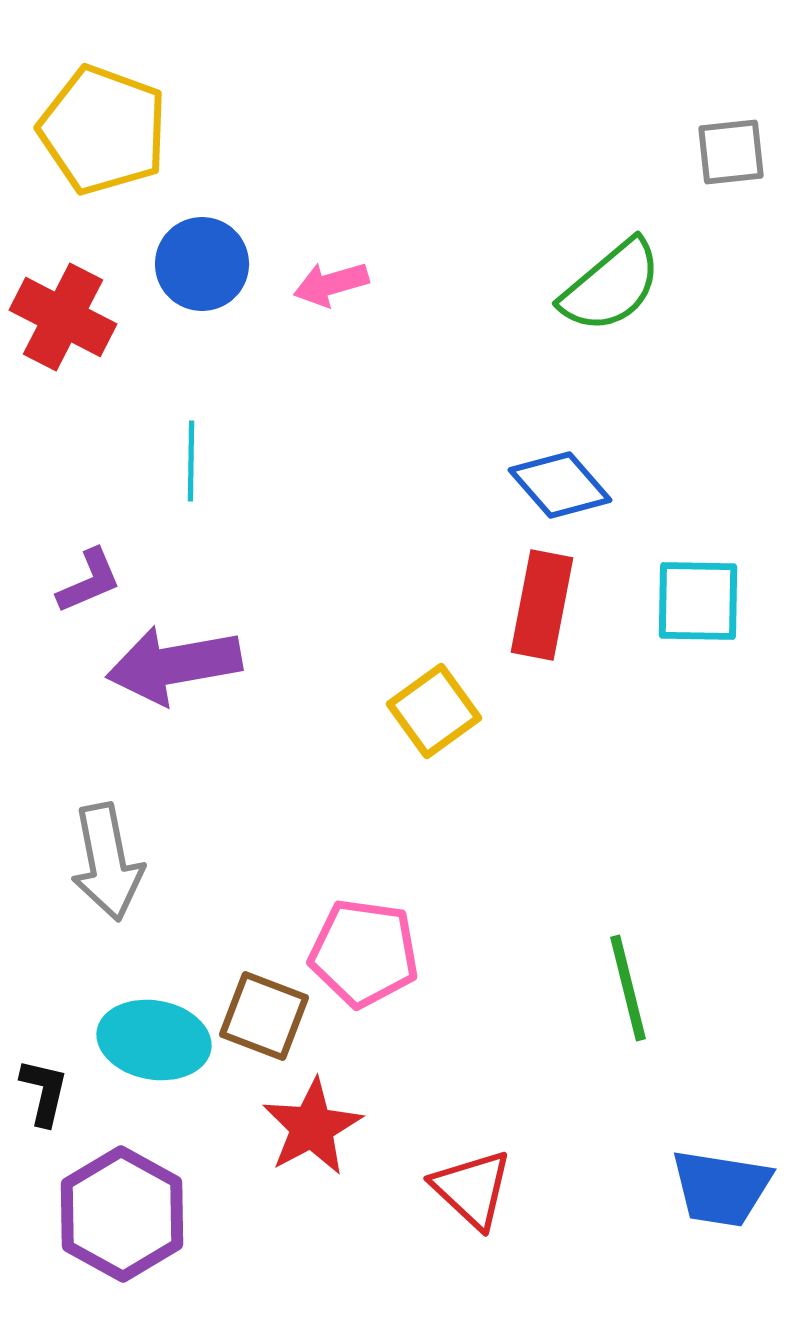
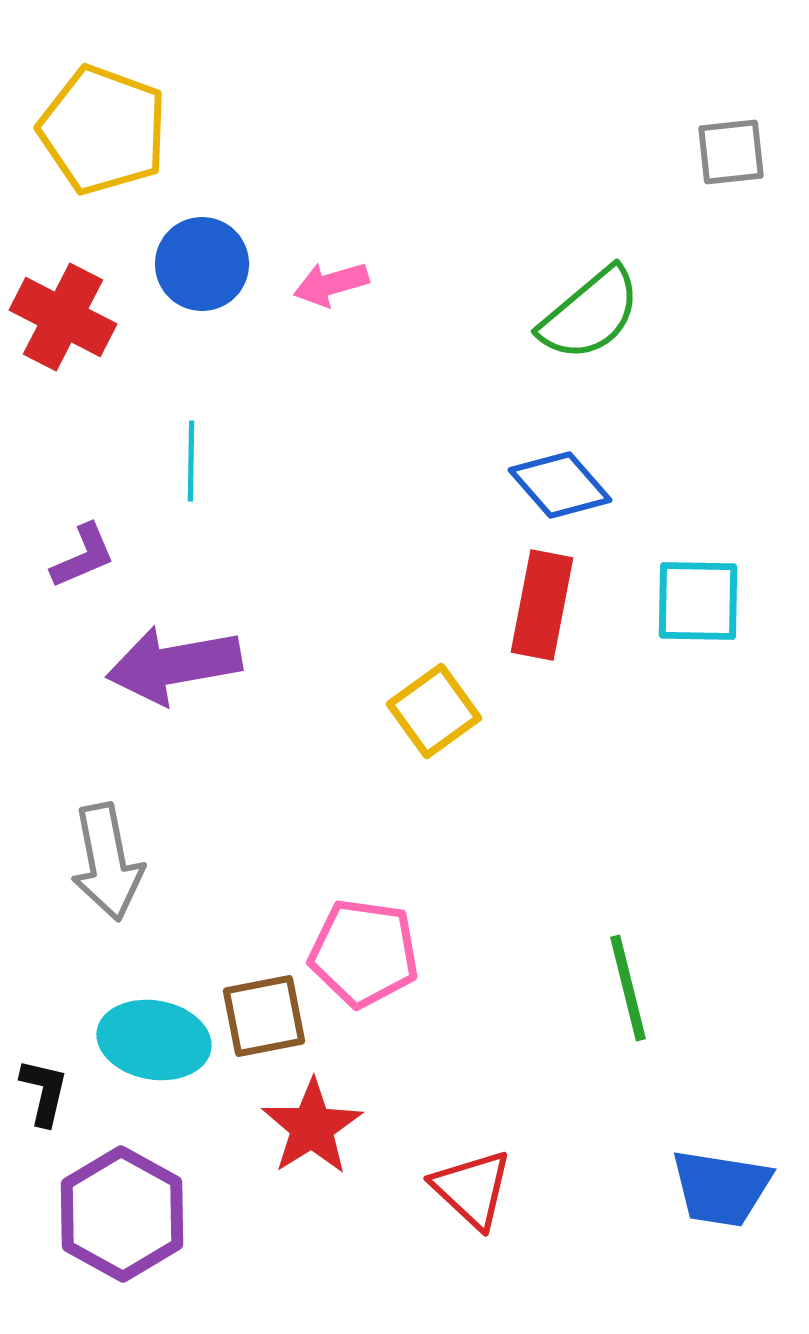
green semicircle: moved 21 px left, 28 px down
purple L-shape: moved 6 px left, 25 px up
brown square: rotated 32 degrees counterclockwise
red star: rotated 4 degrees counterclockwise
